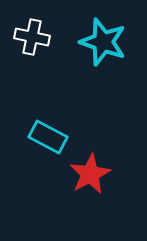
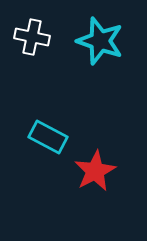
cyan star: moved 3 px left, 1 px up
red star: moved 5 px right, 3 px up
